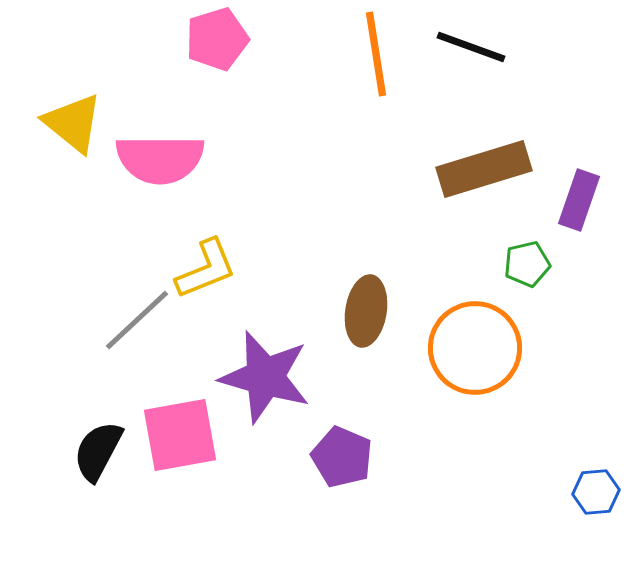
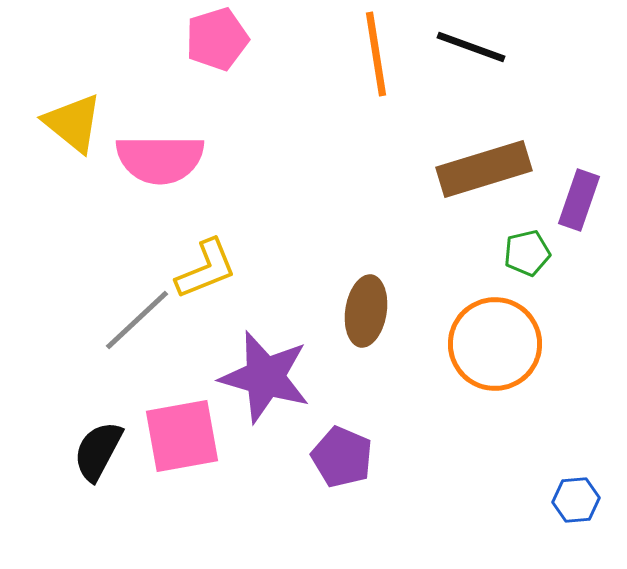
green pentagon: moved 11 px up
orange circle: moved 20 px right, 4 px up
pink square: moved 2 px right, 1 px down
blue hexagon: moved 20 px left, 8 px down
